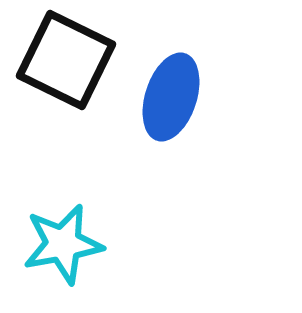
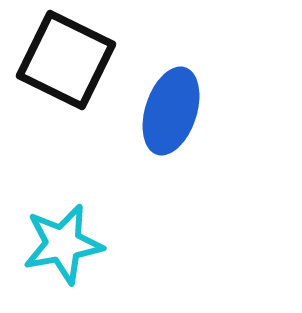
blue ellipse: moved 14 px down
